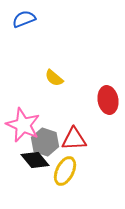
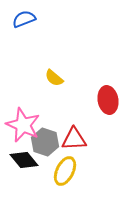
black diamond: moved 11 px left
